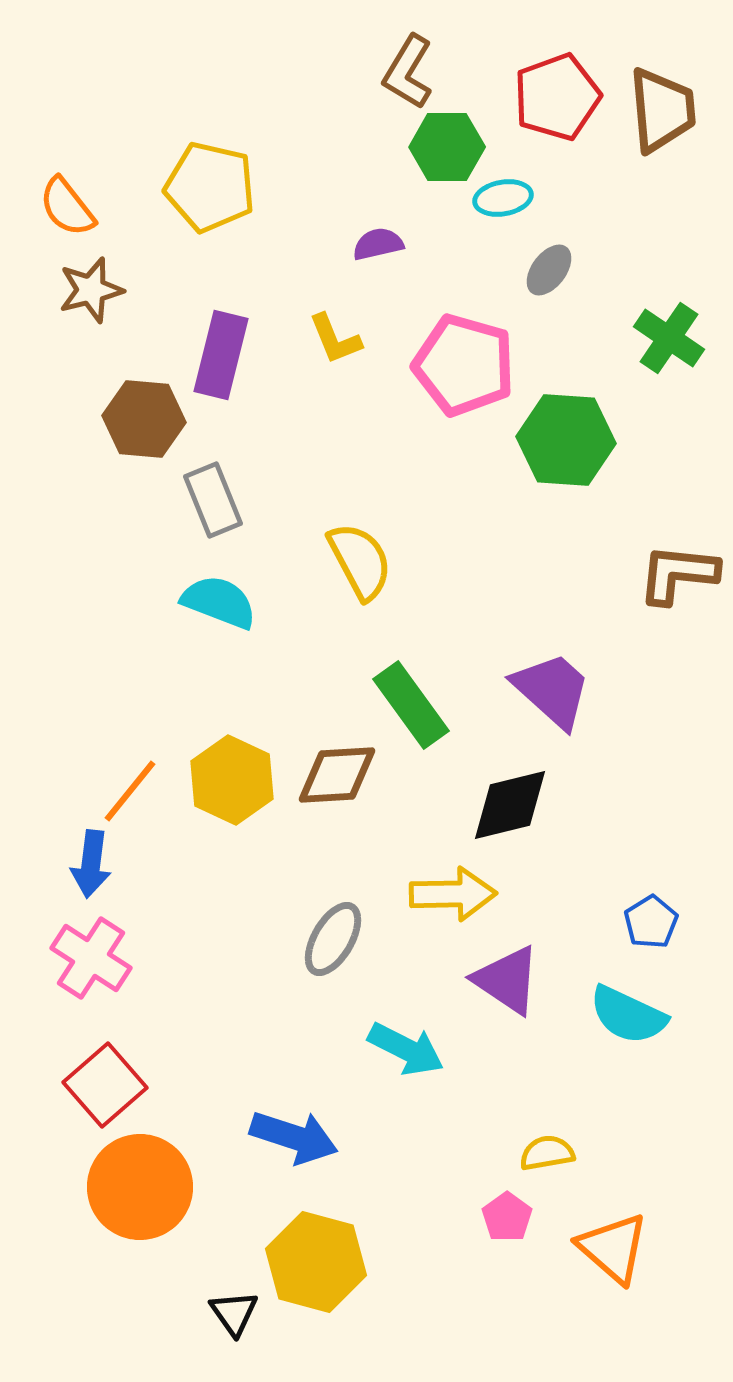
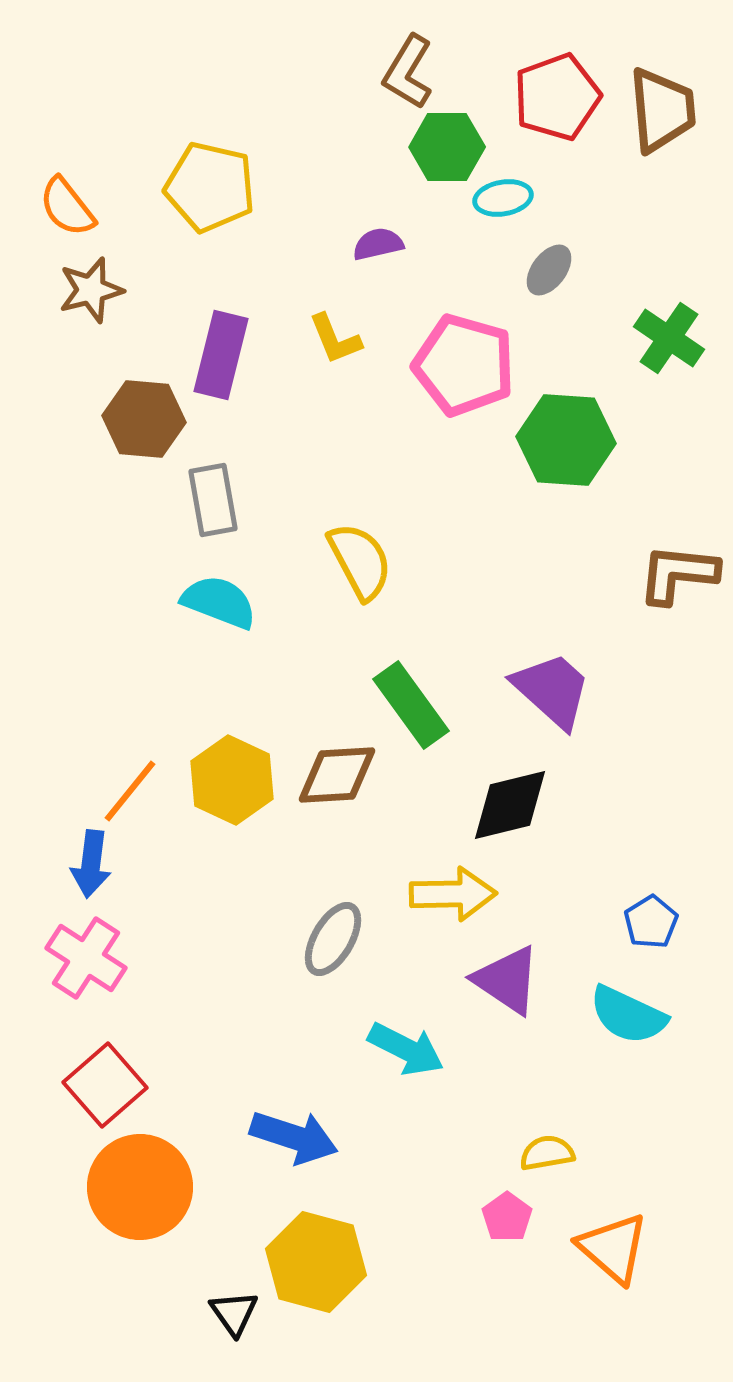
gray rectangle at (213, 500): rotated 12 degrees clockwise
pink cross at (91, 958): moved 5 px left
